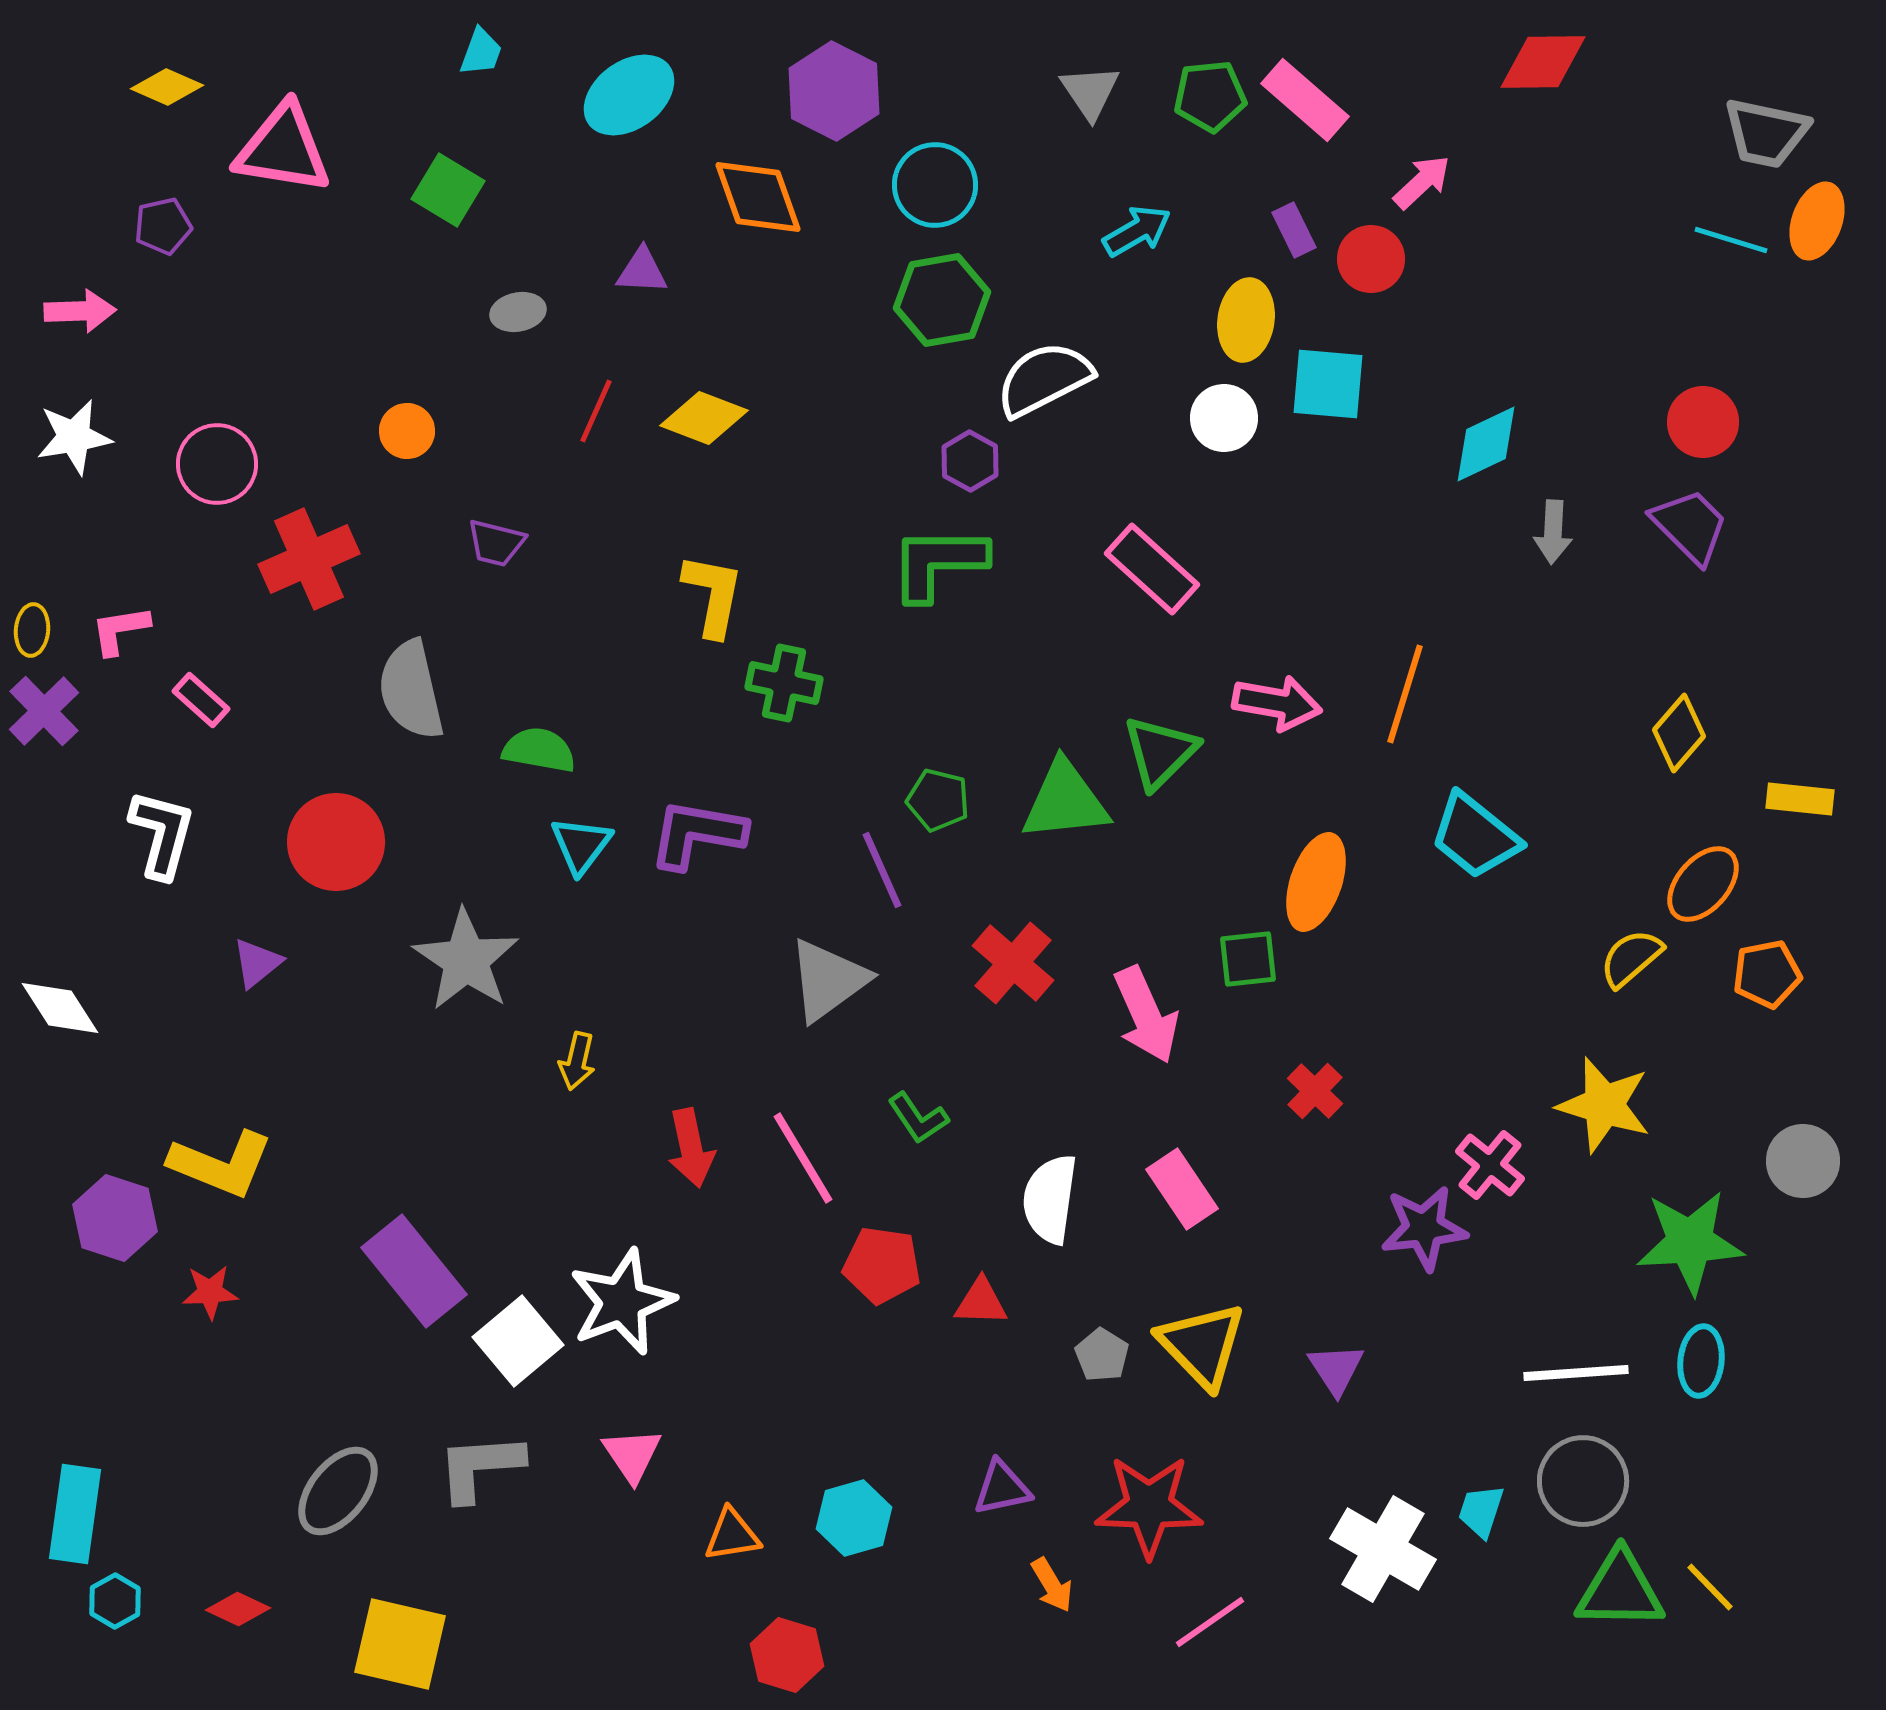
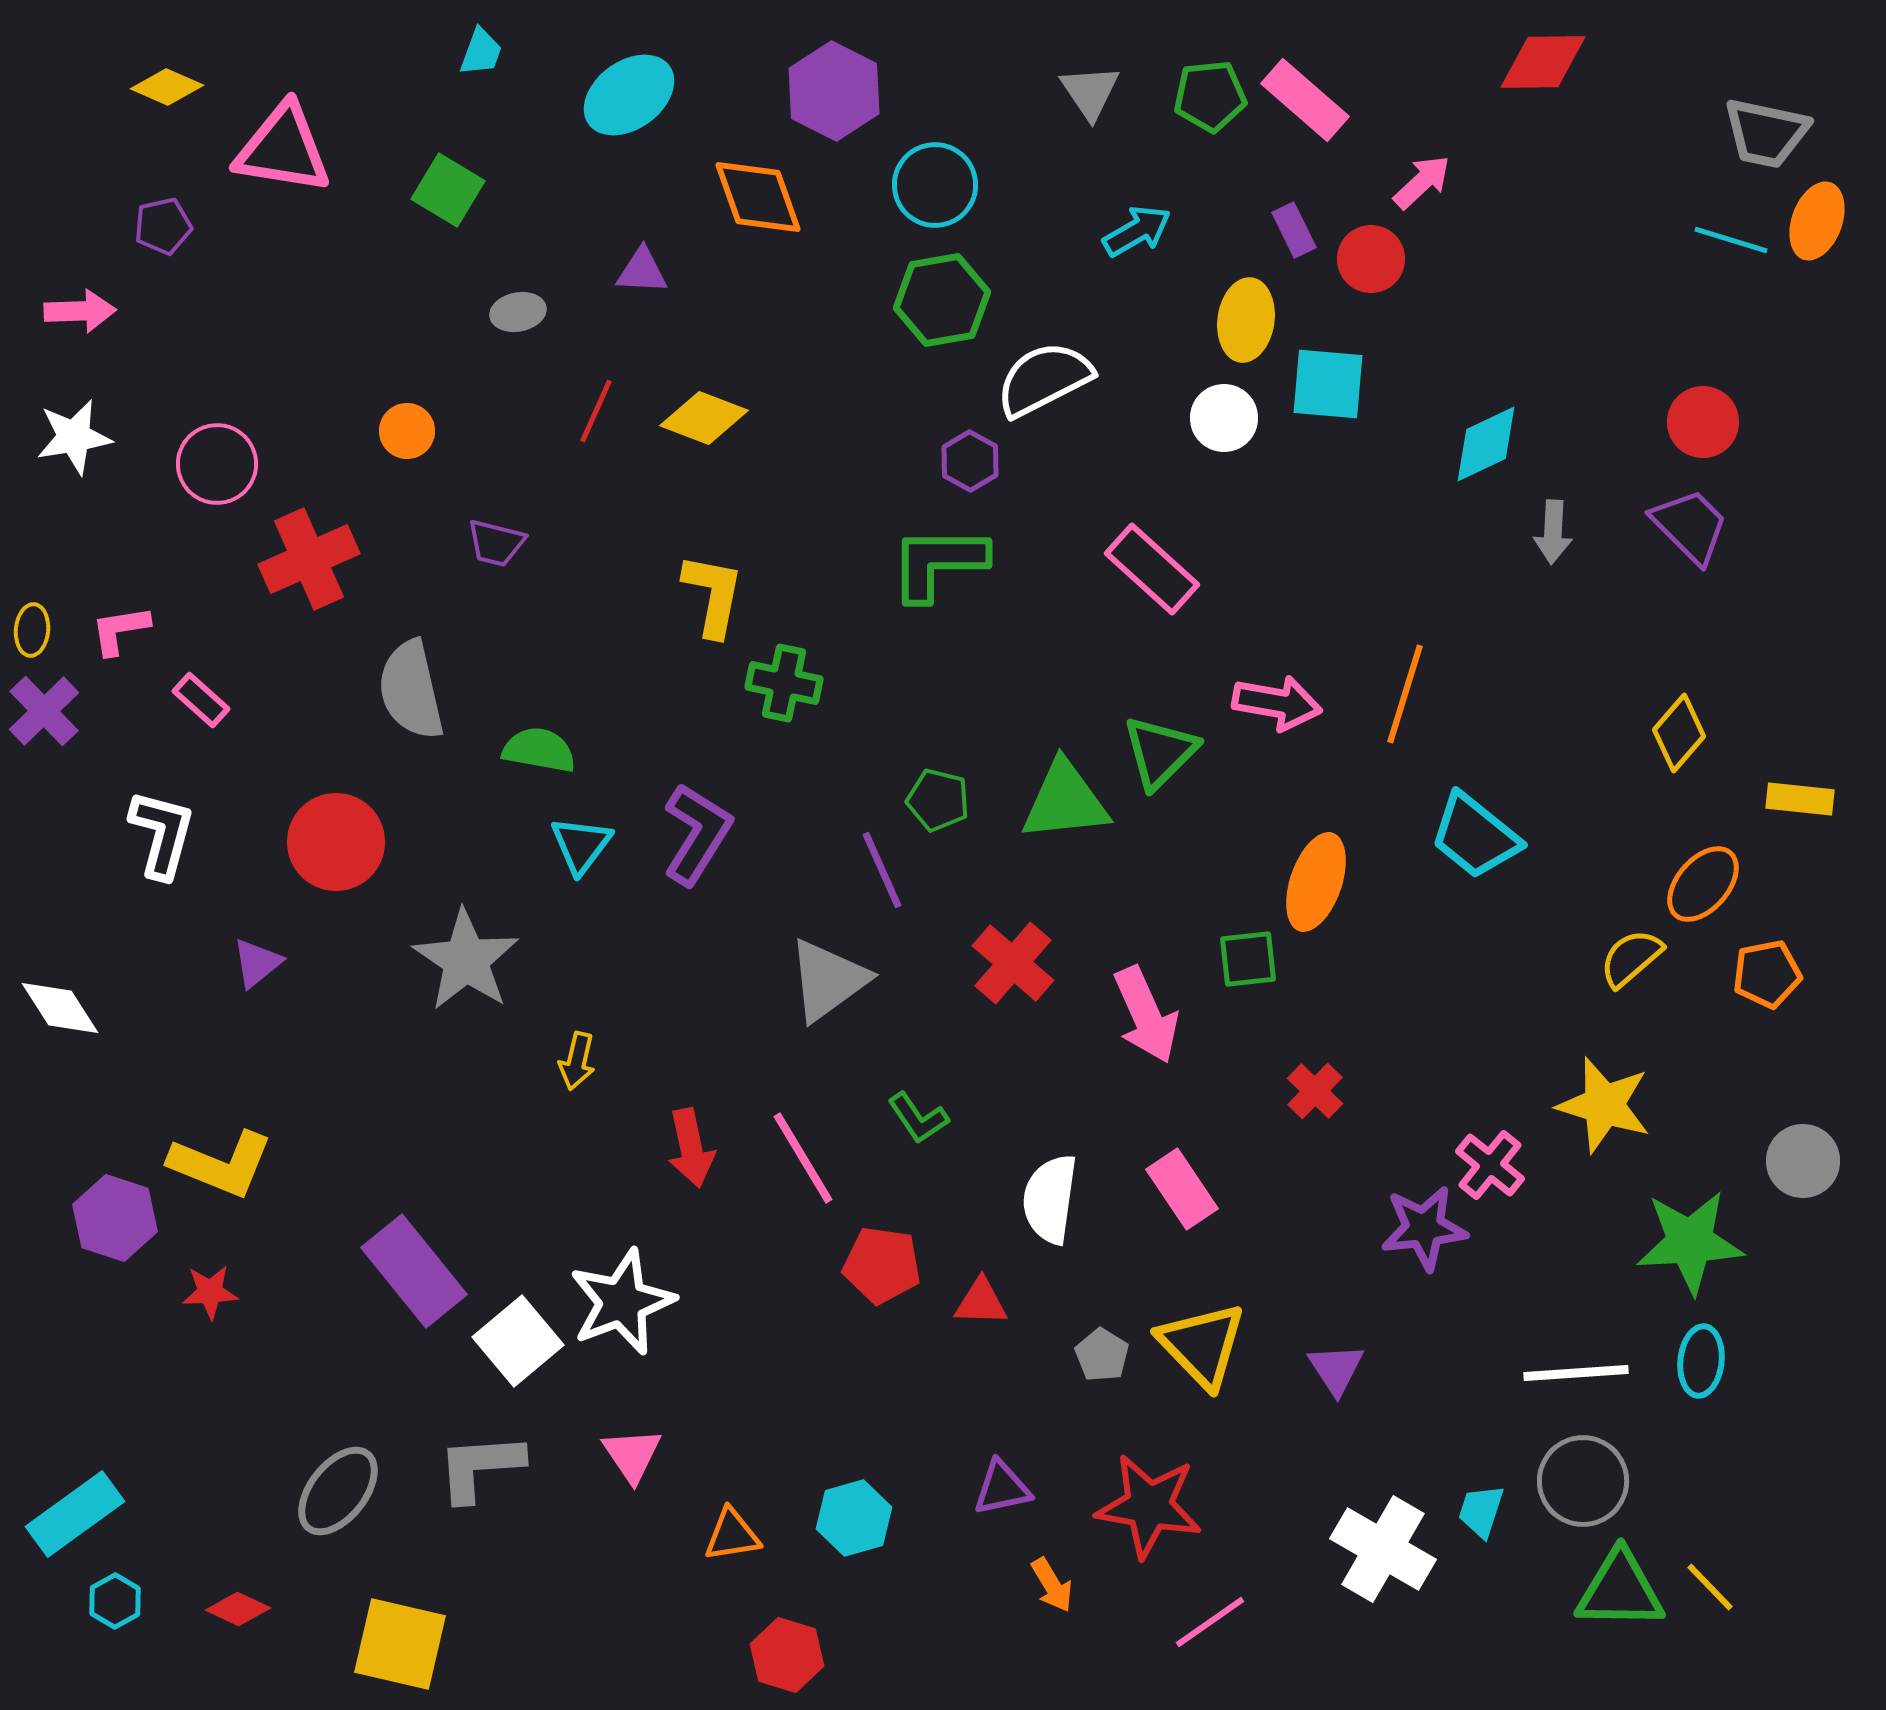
purple L-shape at (697, 834): rotated 112 degrees clockwise
red star at (1149, 1506): rotated 8 degrees clockwise
cyan rectangle at (75, 1514): rotated 46 degrees clockwise
